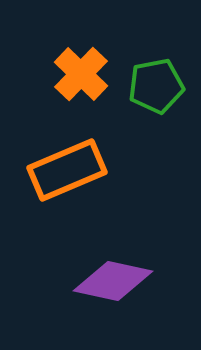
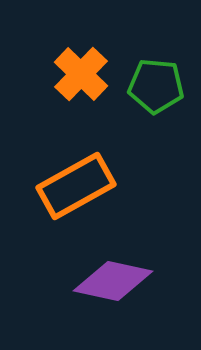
green pentagon: rotated 16 degrees clockwise
orange rectangle: moved 9 px right, 16 px down; rotated 6 degrees counterclockwise
